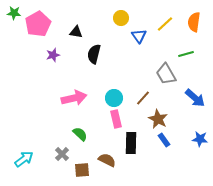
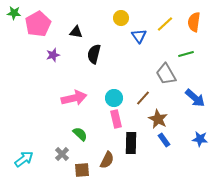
brown semicircle: rotated 90 degrees clockwise
